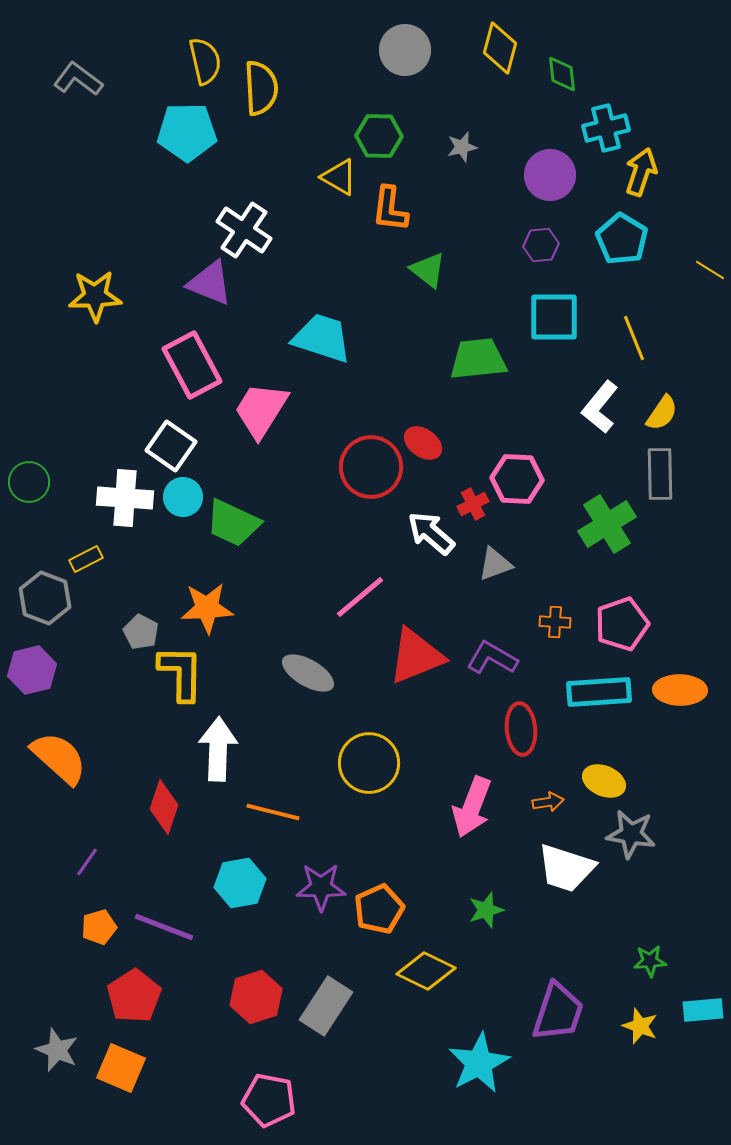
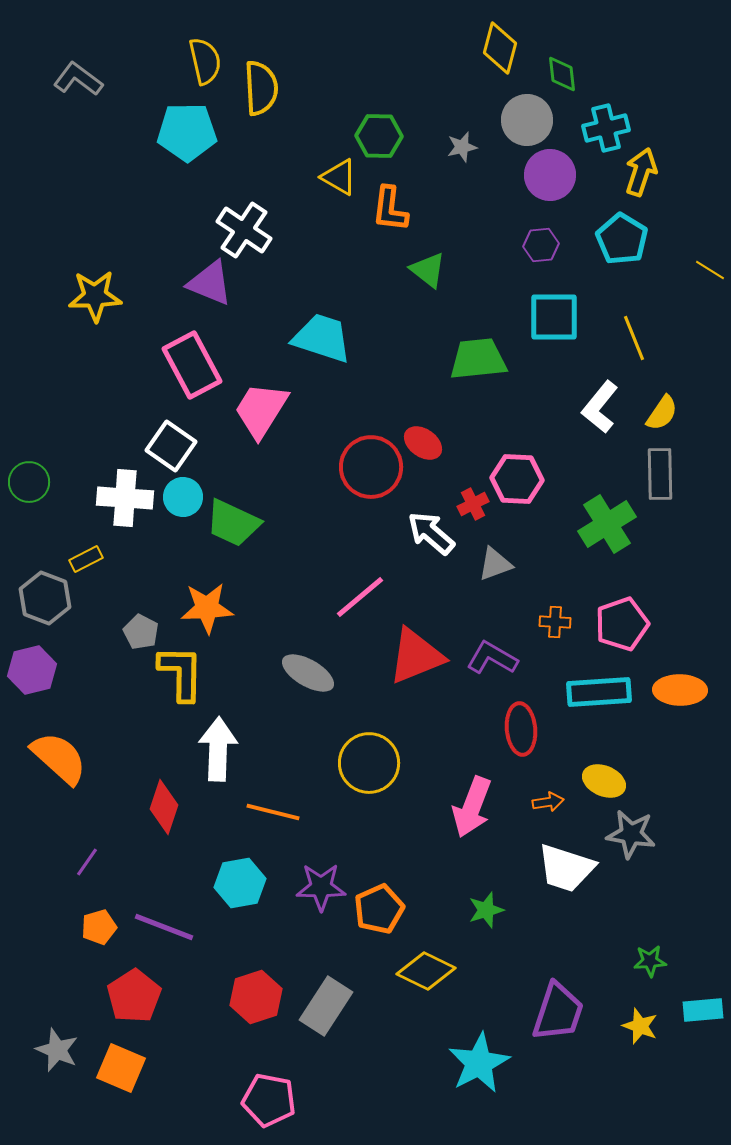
gray circle at (405, 50): moved 122 px right, 70 px down
